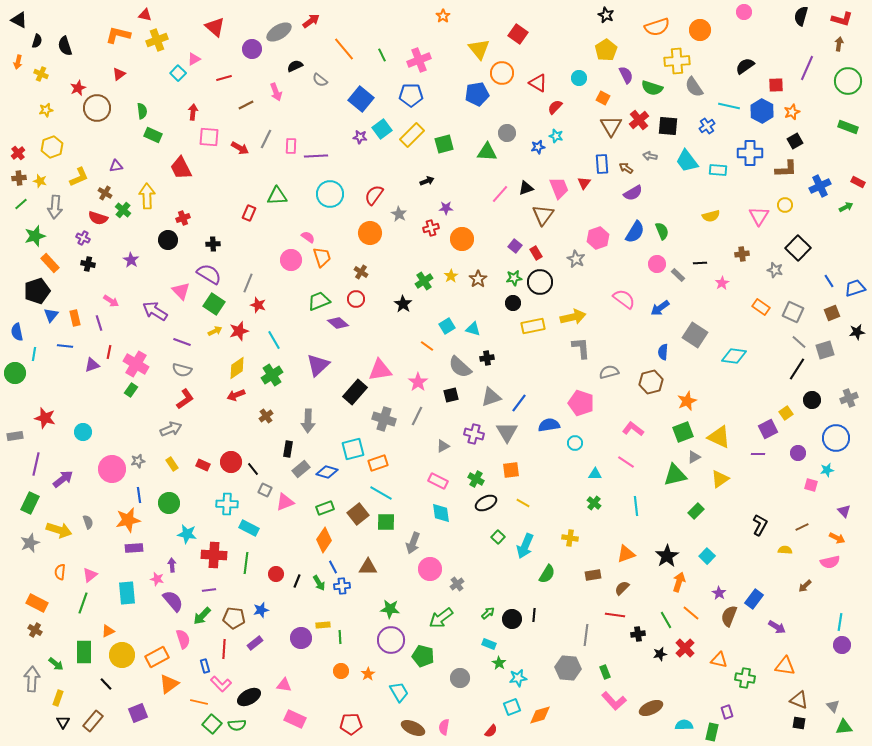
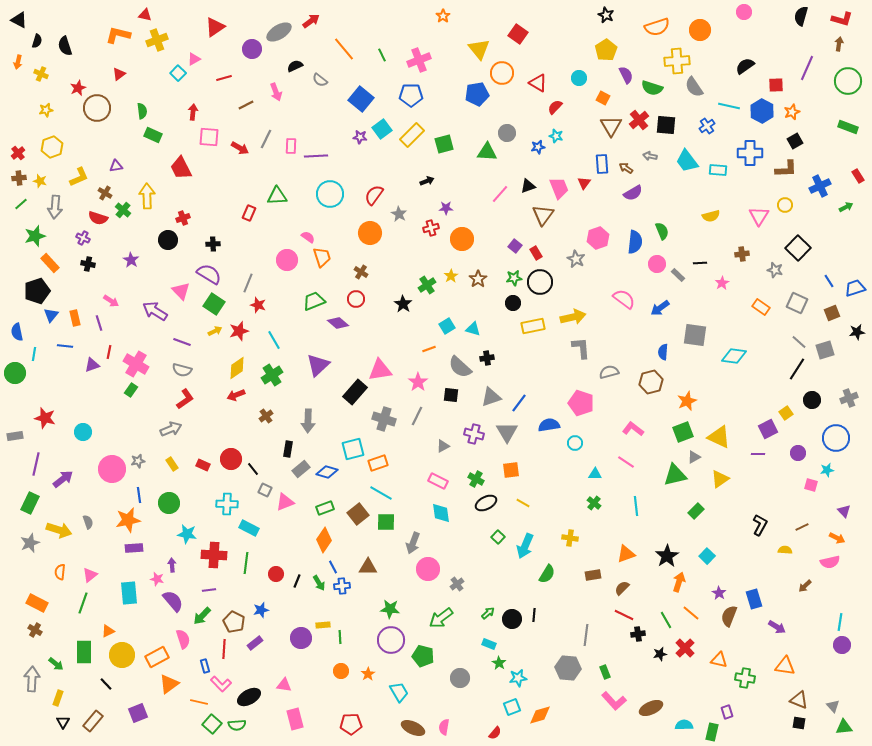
red triangle at (215, 27): rotated 45 degrees clockwise
black square at (668, 126): moved 2 px left, 1 px up
red rectangle at (858, 182): moved 6 px up; rotated 32 degrees clockwise
black triangle at (526, 188): moved 2 px right, 2 px up
blue semicircle at (635, 232): moved 10 px down; rotated 25 degrees counterclockwise
pink circle at (291, 260): moved 4 px left
green cross at (424, 281): moved 3 px right, 4 px down
green trapezoid at (319, 301): moved 5 px left
gray square at (793, 312): moved 4 px right, 9 px up
gray square at (695, 335): rotated 25 degrees counterclockwise
orange line at (427, 346): moved 2 px right, 3 px down; rotated 56 degrees counterclockwise
black square at (451, 395): rotated 21 degrees clockwise
red circle at (231, 462): moved 3 px up
pink circle at (430, 569): moved 2 px left
cyan rectangle at (127, 593): moved 2 px right
blue rectangle at (754, 599): rotated 54 degrees counterclockwise
red line at (615, 615): moved 9 px right; rotated 18 degrees clockwise
brown pentagon at (234, 618): moved 4 px down; rotated 20 degrees clockwise
pink rectangle at (295, 719): rotated 50 degrees clockwise
red semicircle at (491, 731): moved 4 px right, 2 px down
